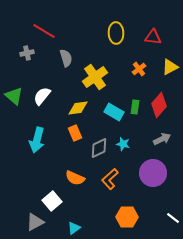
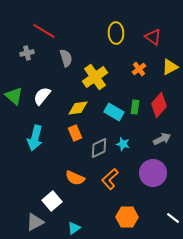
red triangle: rotated 30 degrees clockwise
cyan arrow: moved 2 px left, 2 px up
